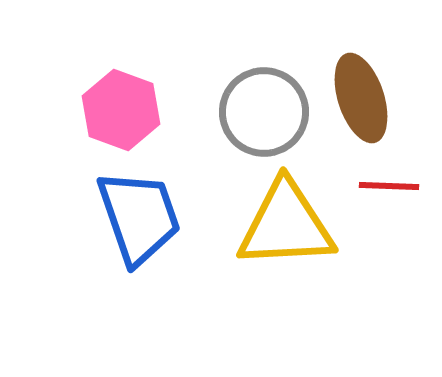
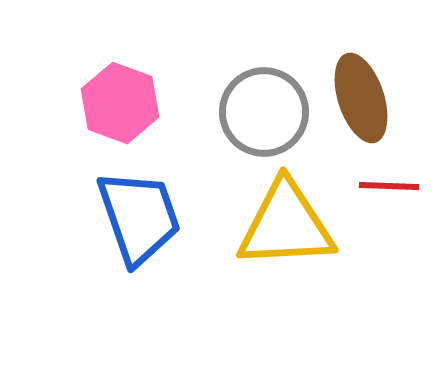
pink hexagon: moved 1 px left, 7 px up
